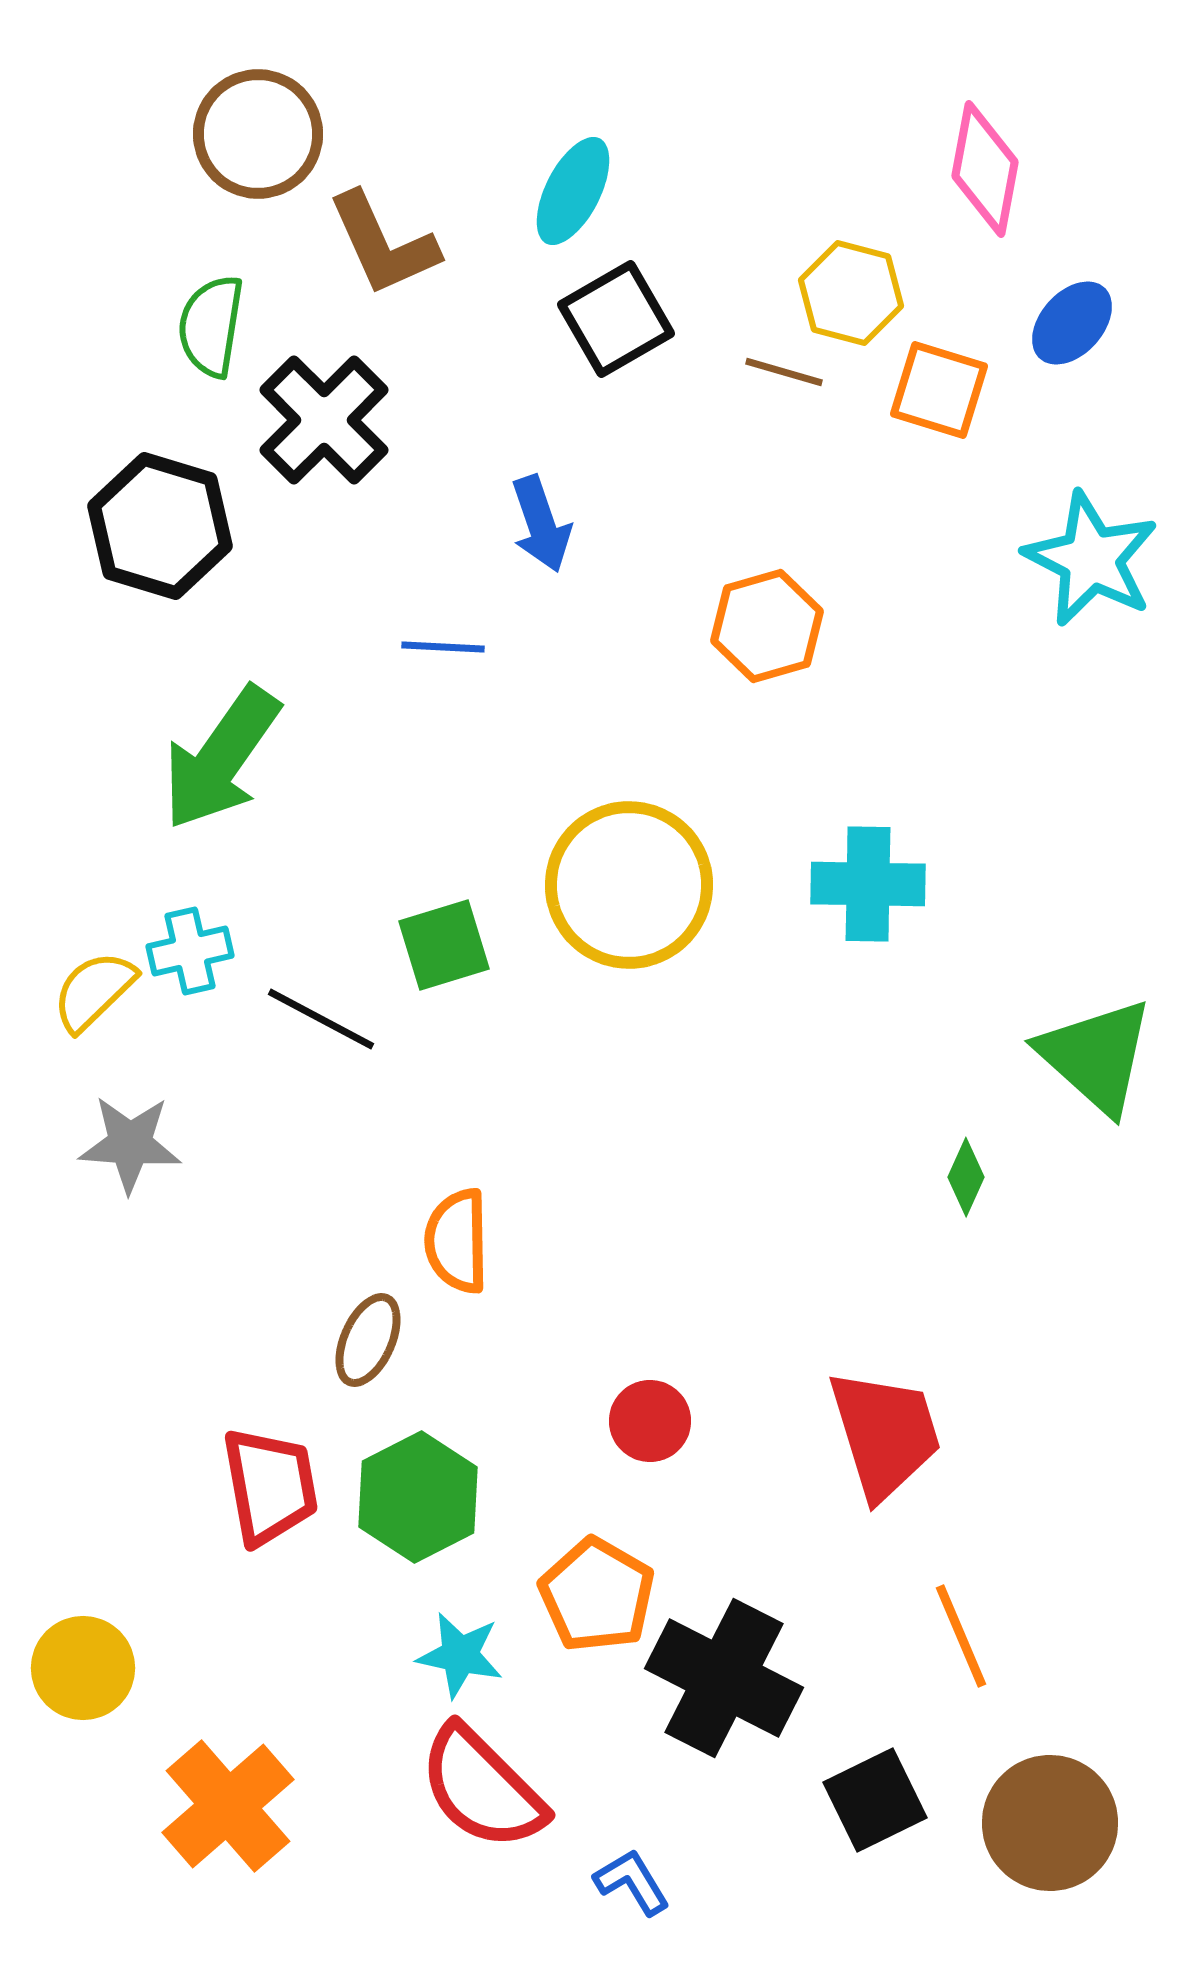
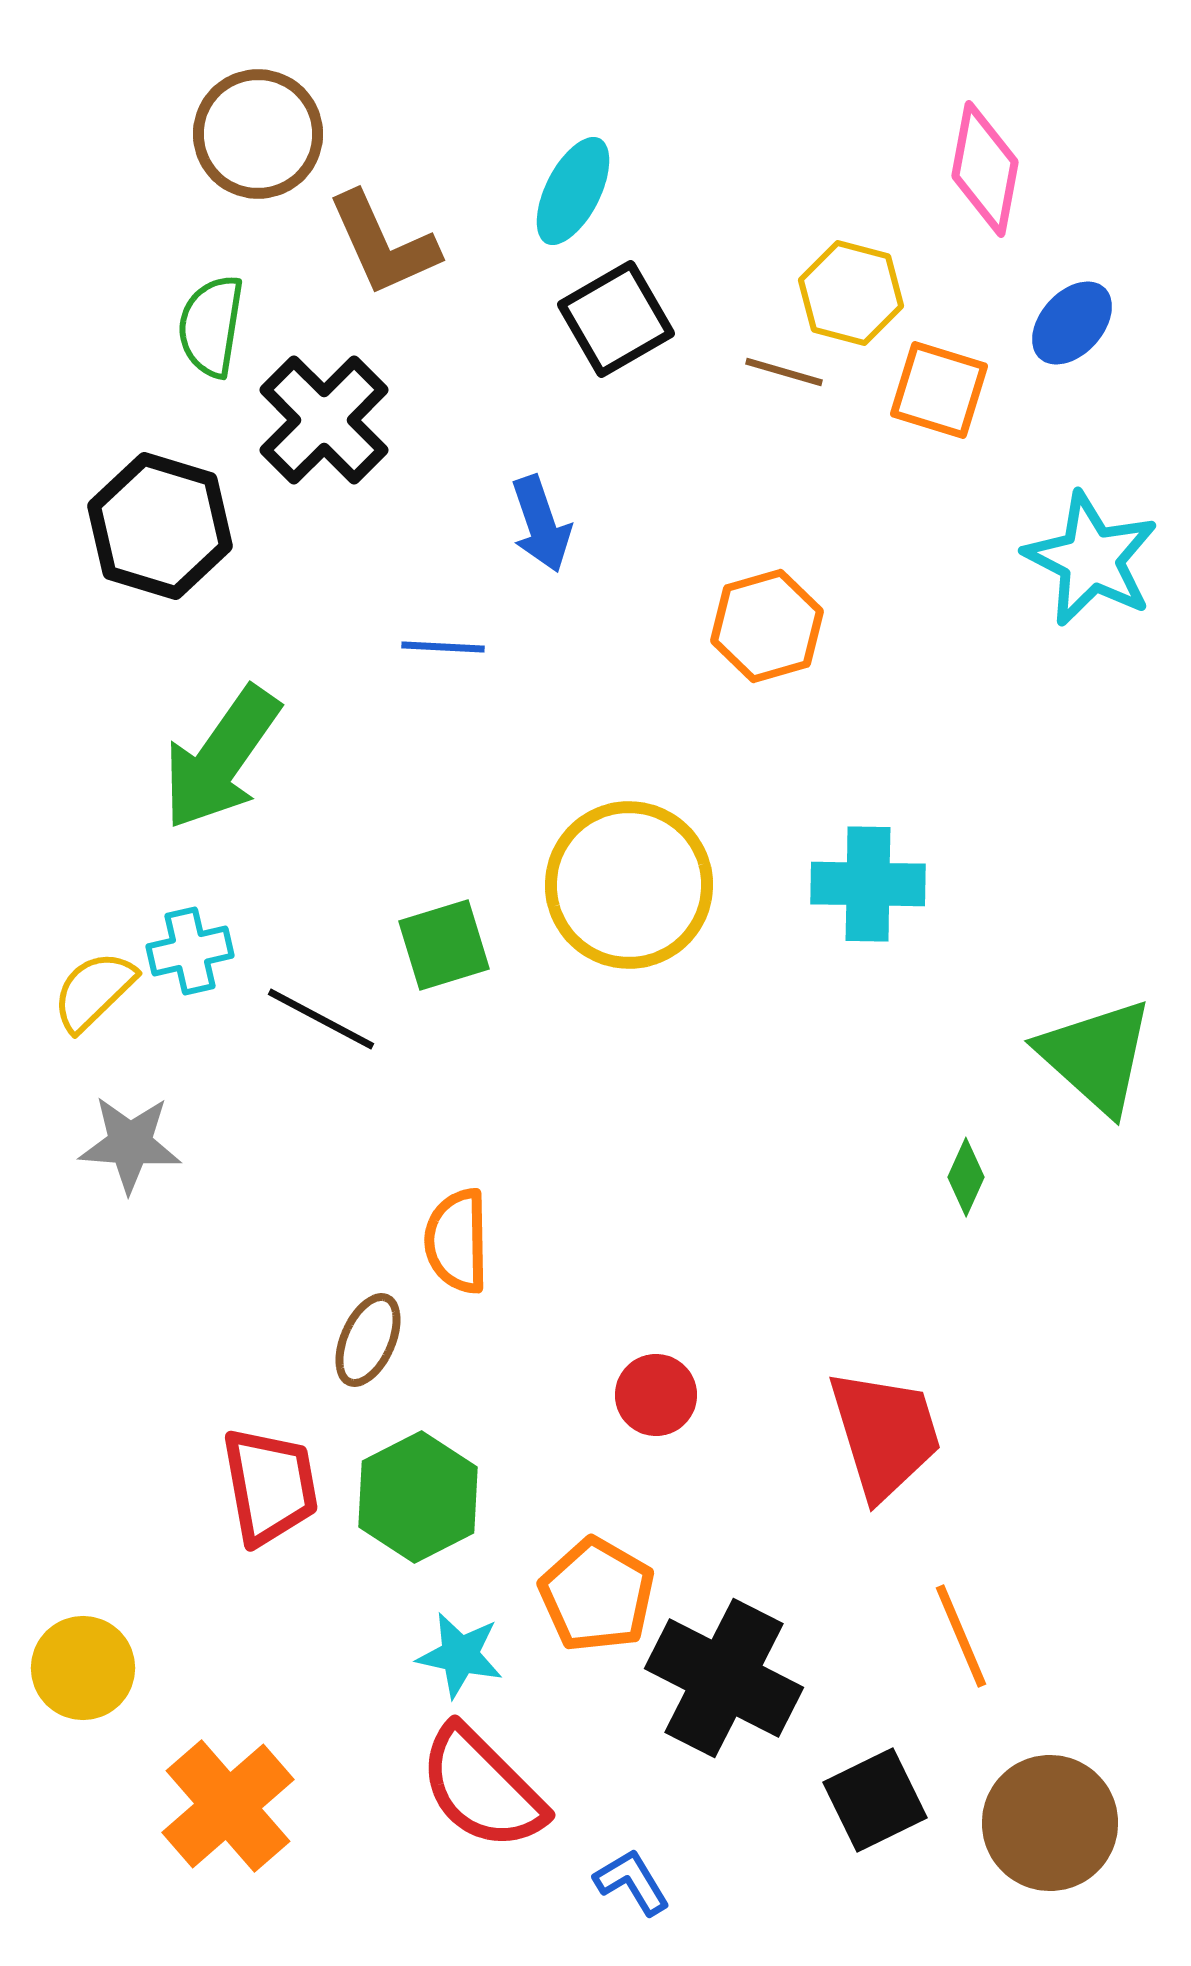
red circle at (650, 1421): moved 6 px right, 26 px up
